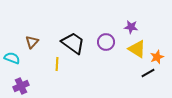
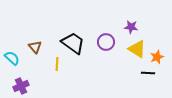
brown triangle: moved 3 px right, 5 px down; rotated 24 degrees counterclockwise
cyan semicircle: rotated 21 degrees clockwise
black line: rotated 32 degrees clockwise
